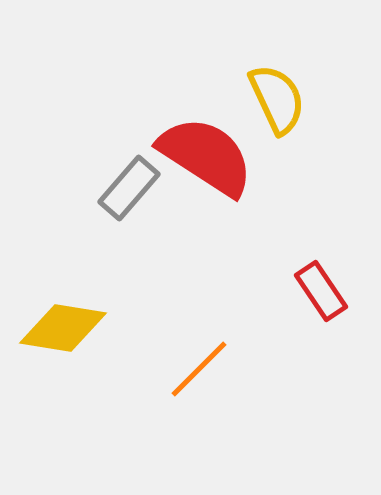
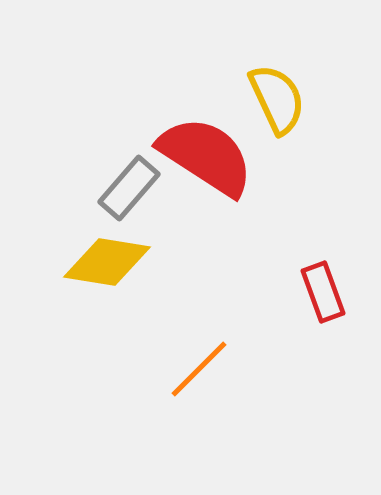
red rectangle: moved 2 px right, 1 px down; rotated 14 degrees clockwise
yellow diamond: moved 44 px right, 66 px up
